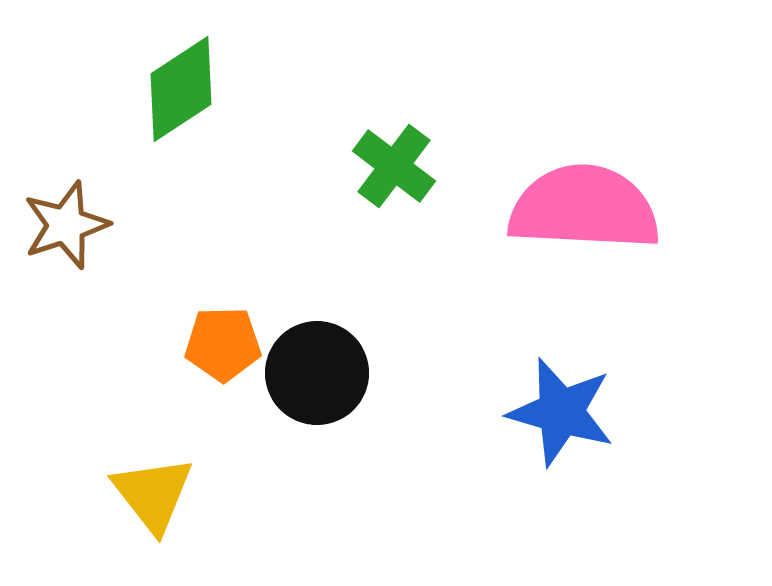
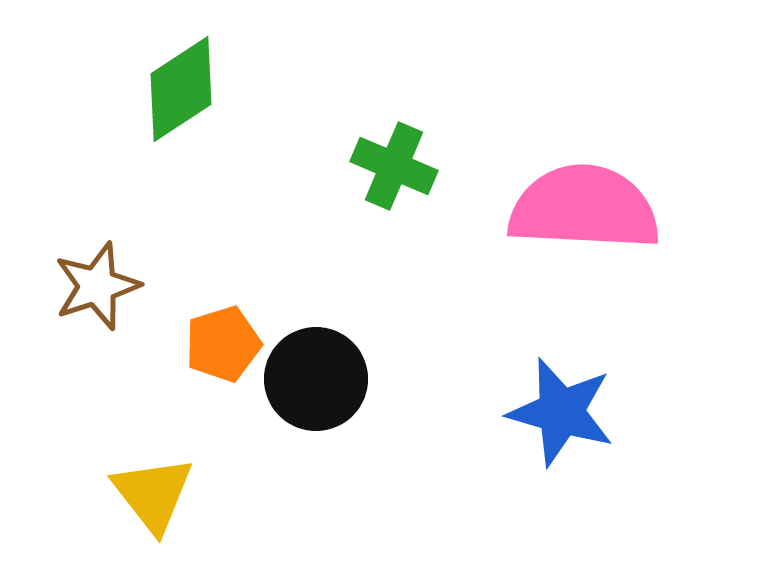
green cross: rotated 14 degrees counterclockwise
brown star: moved 31 px right, 61 px down
orange pentagon: rotated 16 degrees counterclockwise
black circle: moved 1 px left, 6 px down
